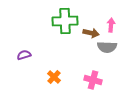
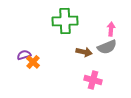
pink arrow: moved 4 px down
brown arrow: moved 7 px left, 19 px down
gray semicircle: rotated 24 degrees counterclockwise
orange cross: moved 21 px left, 15 px up
